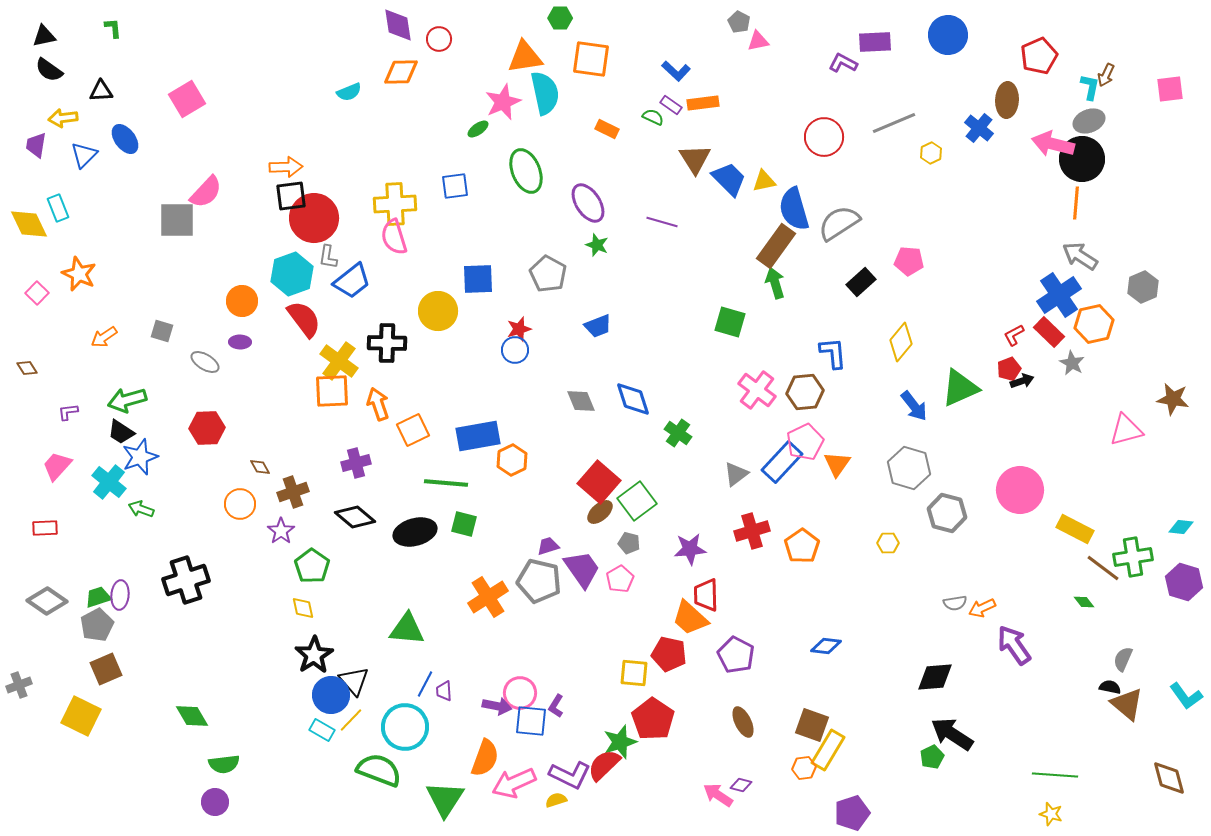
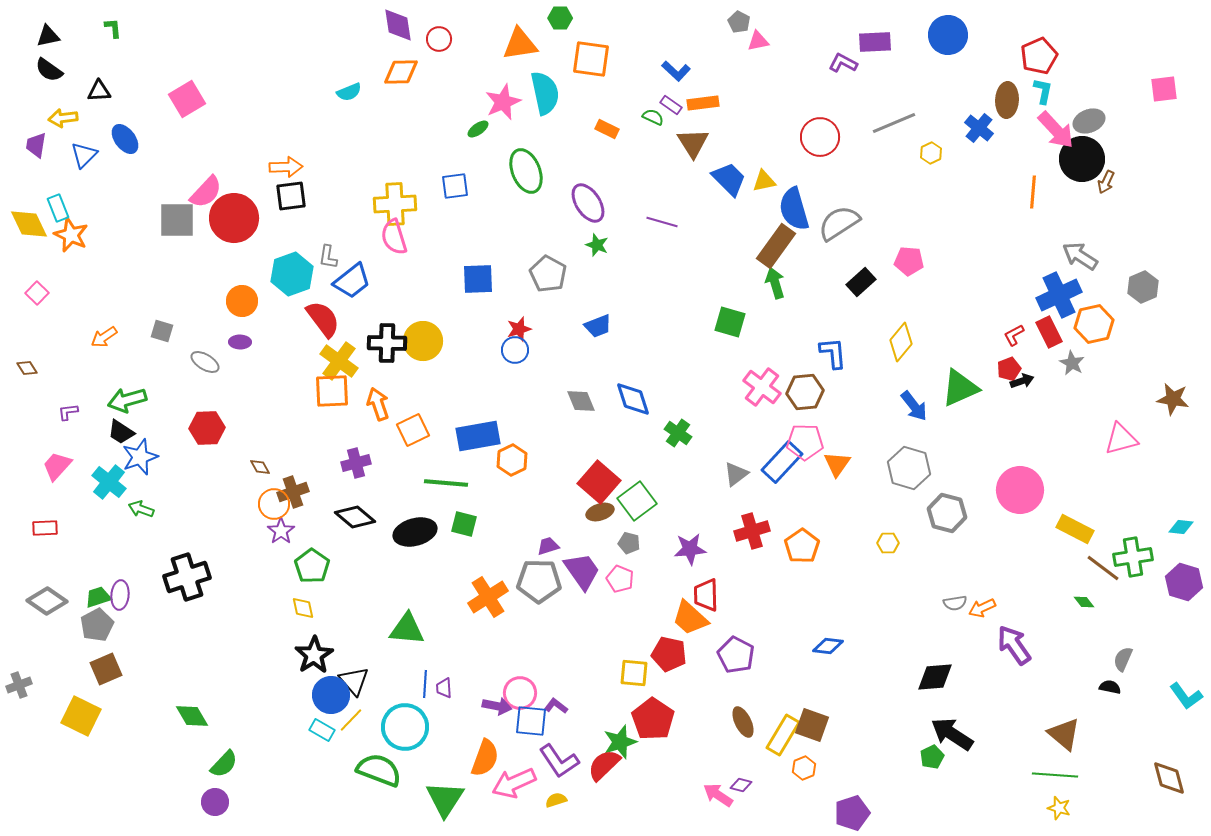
black triangle at (44, 36): moved 4 px right
orange triangle at (525, 57): moved 5 px left, 13 px up
brown arrow at (1106, 75): moved 107 px down
cyan L-shape at (1090, 87): moved 47 px left, 4 px down
pink square at (1170, 89): moved 6 px left
black triangle at (101, 91): moved 2 px left
red circle at (824, 137): moved 4 px left
pink arrow at (1053, 144): moved 3 px right, 14 px up; rotated 147 degrees counterclockwise
brown triangle at (695, 159): moved 2 px left, 16 px up
orange line at (1076, 203): moved 43 px left, 11 px up
red circle at (314, 218): moved 80 px left
orange star at (79, 274): moved 8 px left, 39 px up
blue cross at (1059, 295): rotated 9 degrees clockwise
yellow circle at (438, 311): moved 15 px left, 30 px down
red semicircle at (304, 319): moved 19 px right
red rectangle at (1049, 332): rotated 20 degrees clockwise
pink cross at (757, 390): moved 5 px right, 3 px up
pink triangle at (1126, 430): moved 5 px left, 9 px down
pink pentagon at (805, 442): rotated 27 degrees clockwise
orange circle at (240, 504): moved 34 px right
brown ellipse at (600, 512): rotated 24 degrees clockwise
purple trapezoid at (582, 569): moved 2 px down
pink pentagon at (620, 579): rotated 20 degrees counterclockwise
black cross at (186, 580): moved 1 px right, 3 px up
gray pentagon at (539, 581): rotated 12 degrees counterclockwise
blue diamond at (826, 646): moved 2 px right
blue line at (425, 684): rotated 24 degrees counterclockwise
purple trapezoid at (444, 691): moved 3 px up
brown triangle at (1127, 704): moved 63 px left, 30 px down
purple L-shape at (556, 706): rotated 95 degrees clockwise
yellow rectangle at (828, 750): moved 45 px left, 15 px up
green semicircle at (224, 764): rotated 40 degrees counterclockwise
orange hexagon at (804, 768): rotated 15 degrees counterclockwise
purple L-shape at (570, 775): moved 11 px left, 14 px up; rotated 30 degrees clockwise
yellow star at (1051, 814): moved 8 px right, 6 px up
